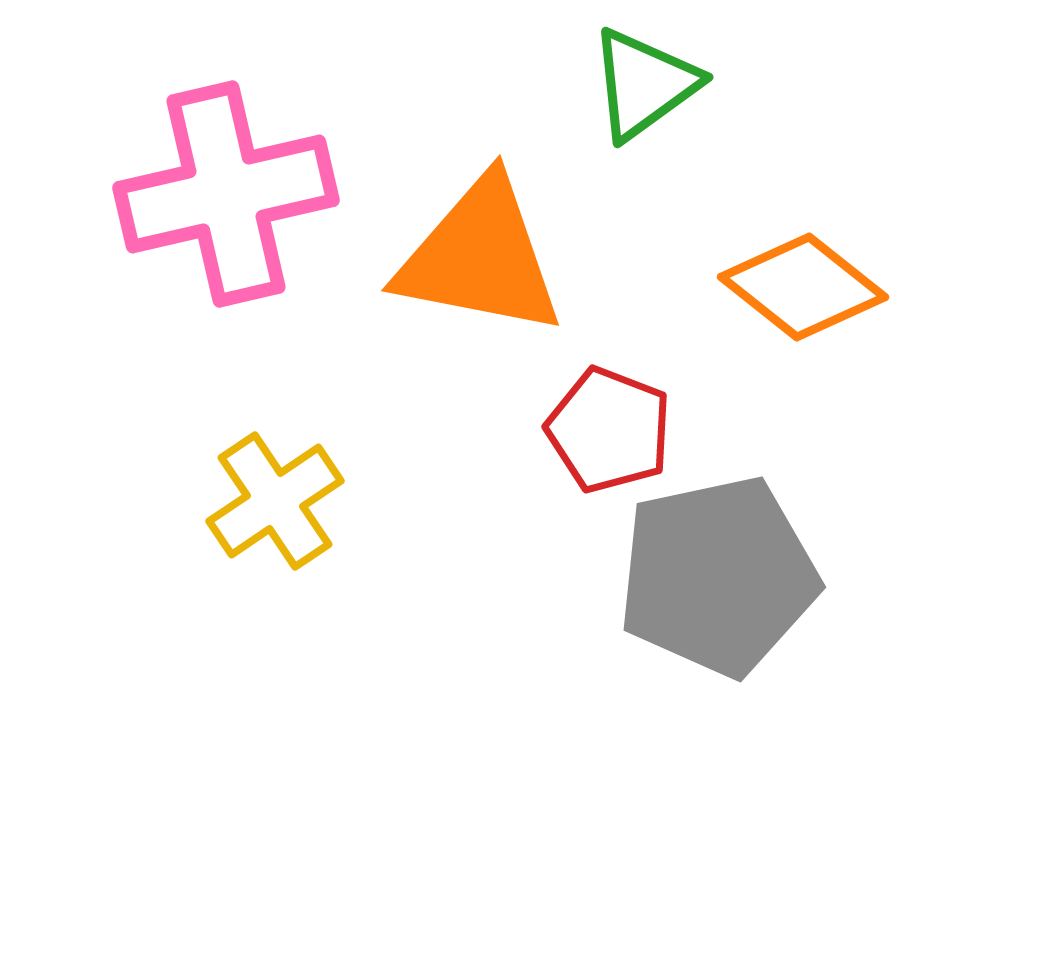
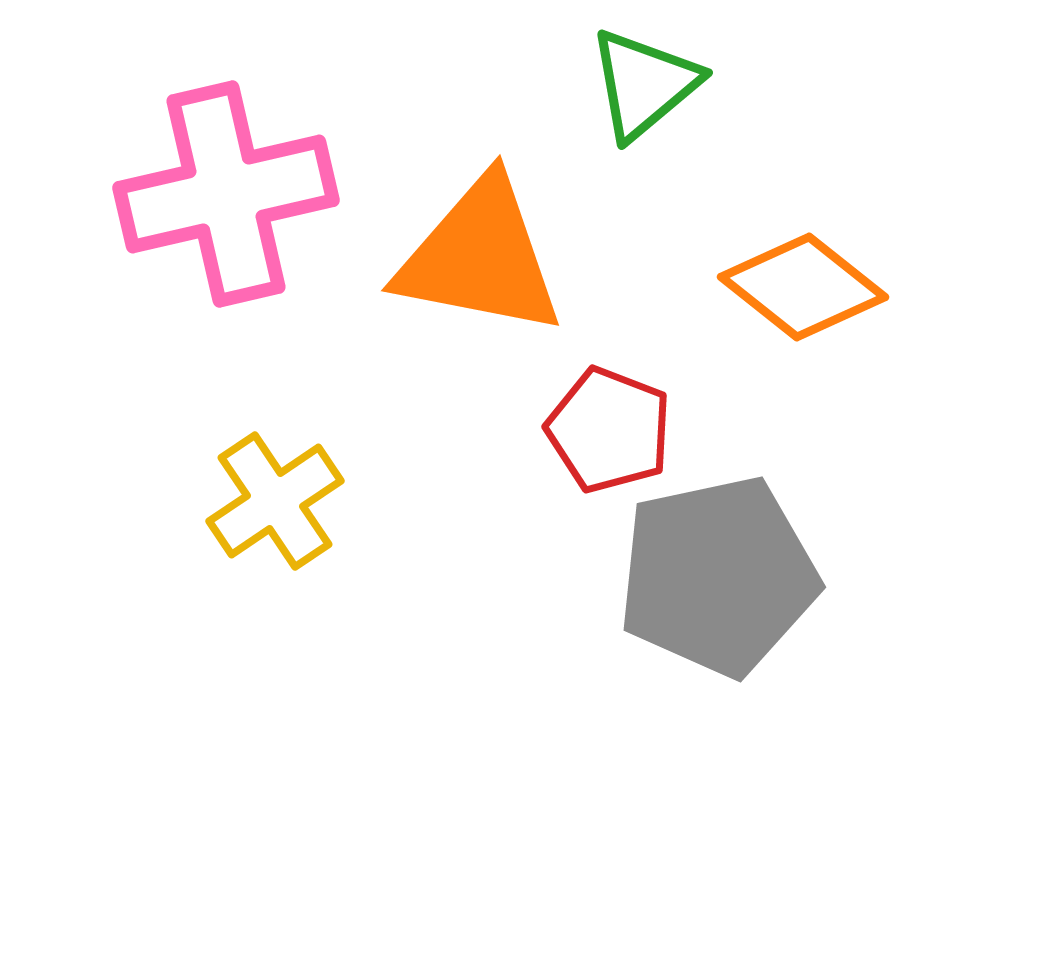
green triangle: rotated 4 degrees counterclockwise
